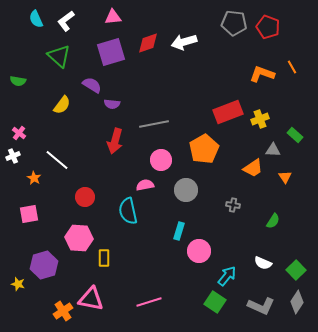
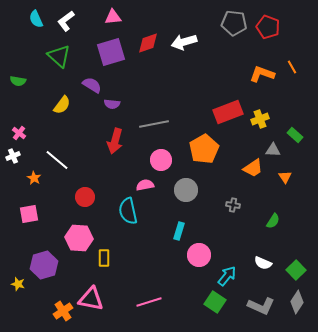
pink circle at (199, 251): moved 4 px down
